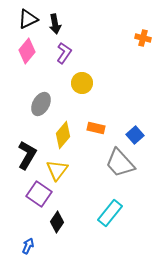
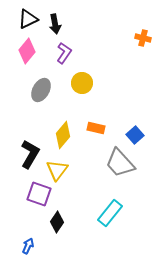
gray ellipse: moved 14 px up
black L-shape: moved 3 px right, 1 px up
purple square: rotated 15 degrees counterclockwise
